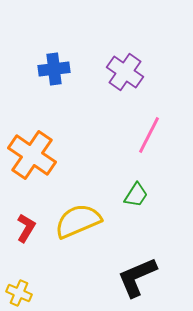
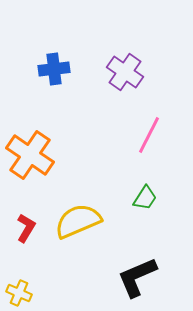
orange cross: moved 2 px left
green trapezoid: moved 9 px right, 3 px down
